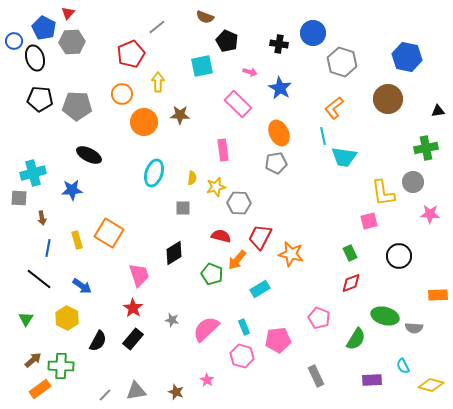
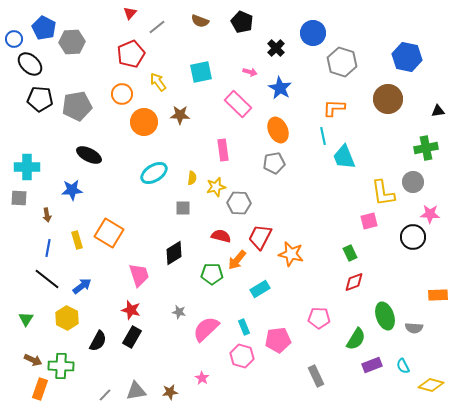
red triangle at (68, 13): moved 62 px right
brown semicircle at (205, 17): moved 5 px left, 4 px down
blue circle at (14, 41): moved 2 px up
black pentagon at (227, 41): moved 15 px right, 19 px up
black cross at (279, 44): moved 3 px left, 4 px down; rotated 36 degrees clockwise
black ellipse at (35, 58): moved 5 px left, 6 px down; rotated 30 degrees counterclockwise
cyan square at (202, 66): moved 1 px left, 6 px down
yellow arrow at (158, 82): rotated 36 degrees counterclockwise
gray pentagon at (77, 106): rotated 12 degrees counterclockwise
orange L-shape at (334, 108): rotated 40 degrees clockwise
orange ellipse at (279, 133): moved 1 px left, 3 px up
cyan trapezoid at (344, 157): rotated 60 degrees clockwise
gray pentagon at (276, 163): moved 2 px left
cyan cross at (33, 173): moved 6 px left, 6 px up; rotated 15 degrees clockwise
cyan ellipse at (154, 173): rotated 40 degrees clockwise
brown arrow at (42, 218): moved 5 px right, 3 px up
black circle at (399, 256): moved 14 px right, 19 px up
green pentagon at (212, 274): rotated 20 degrees counterclockwise
black line at (39, 279): moved 8 px right
red diamond at (351, 283): moved 3 px right, 1 px up
blue arrow at (82, 286): rotated 72 degrees counterclockwise
red star at (133, 308): moved 2 px left, 2 px down; rotated 18 degrees counterclockwise
green ellipse at (385, 316): rotated 56 degrees clockwise
pink pentagon at (319, 318): rotated 20 degrees counterclockwise
gray star at (172, 320): moved 7 px right, 8 px up
black rectangle at (133, 339): moved 1 px left, 2 px up; rotated 10 degrees counterclockwise
brown arrow at (33, 360): rotated 66 degrees clockwise
pink star at (207, 380): moved 5 px left, 2 px up
purple rectangle at (372, 380): moved 15 px up; rotated 18 degrees counterclockwise
orange rectangle at (40, 389): rotated 35 degrees counterclockwise
brown star at (176, 392): moved 6 px left; rotated 28 degrees counterclockwise
